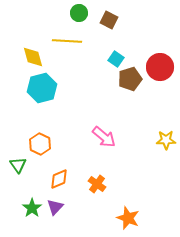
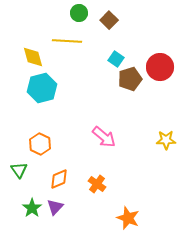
brown square: rotated 18 degrees clockwise
green triangle: moved 1 px right, 5 px down
